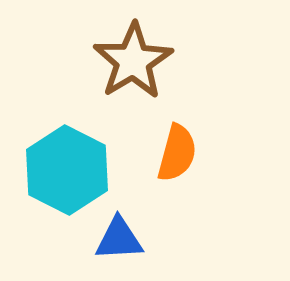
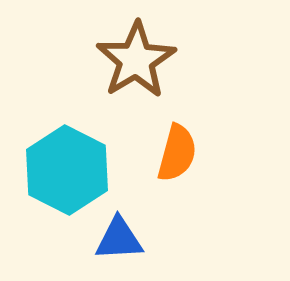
brown star: moved 3 px right, 1 px up
